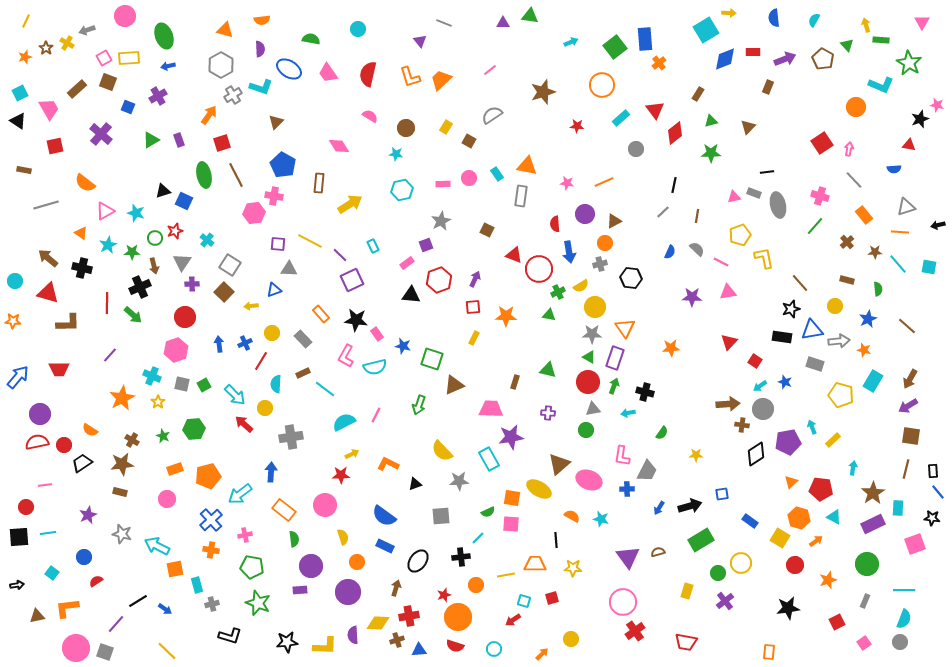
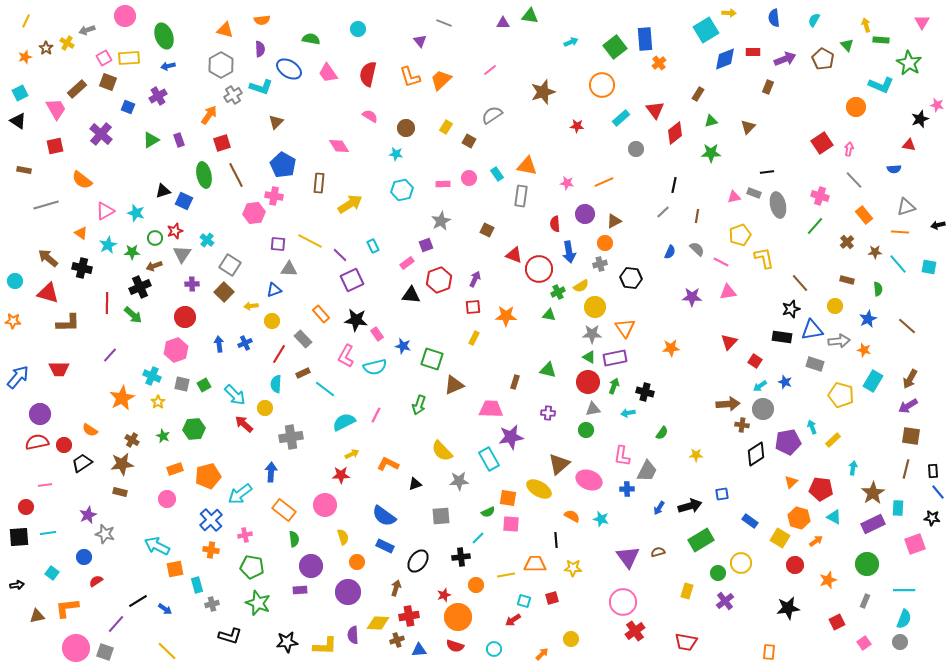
pink trapezoid at (49, 109): moved 7 px right
orange semicircle at (85, 183): moved 3 px left, 3 px up
gray triangle at (182, 262): moved 8 px up
brown arrow at (154, 266): rotated 84 degrees clockwise
yellow circle at (272, 333): moved 12 px up
purple rectangle at (615, 358): rotated 60 degrees clockwise
red line at (261, 361): moved 18 px right, 7 px up
orange square at (512, 498): moved 4 px left
gray star at (122, 534): moved 17 px left
